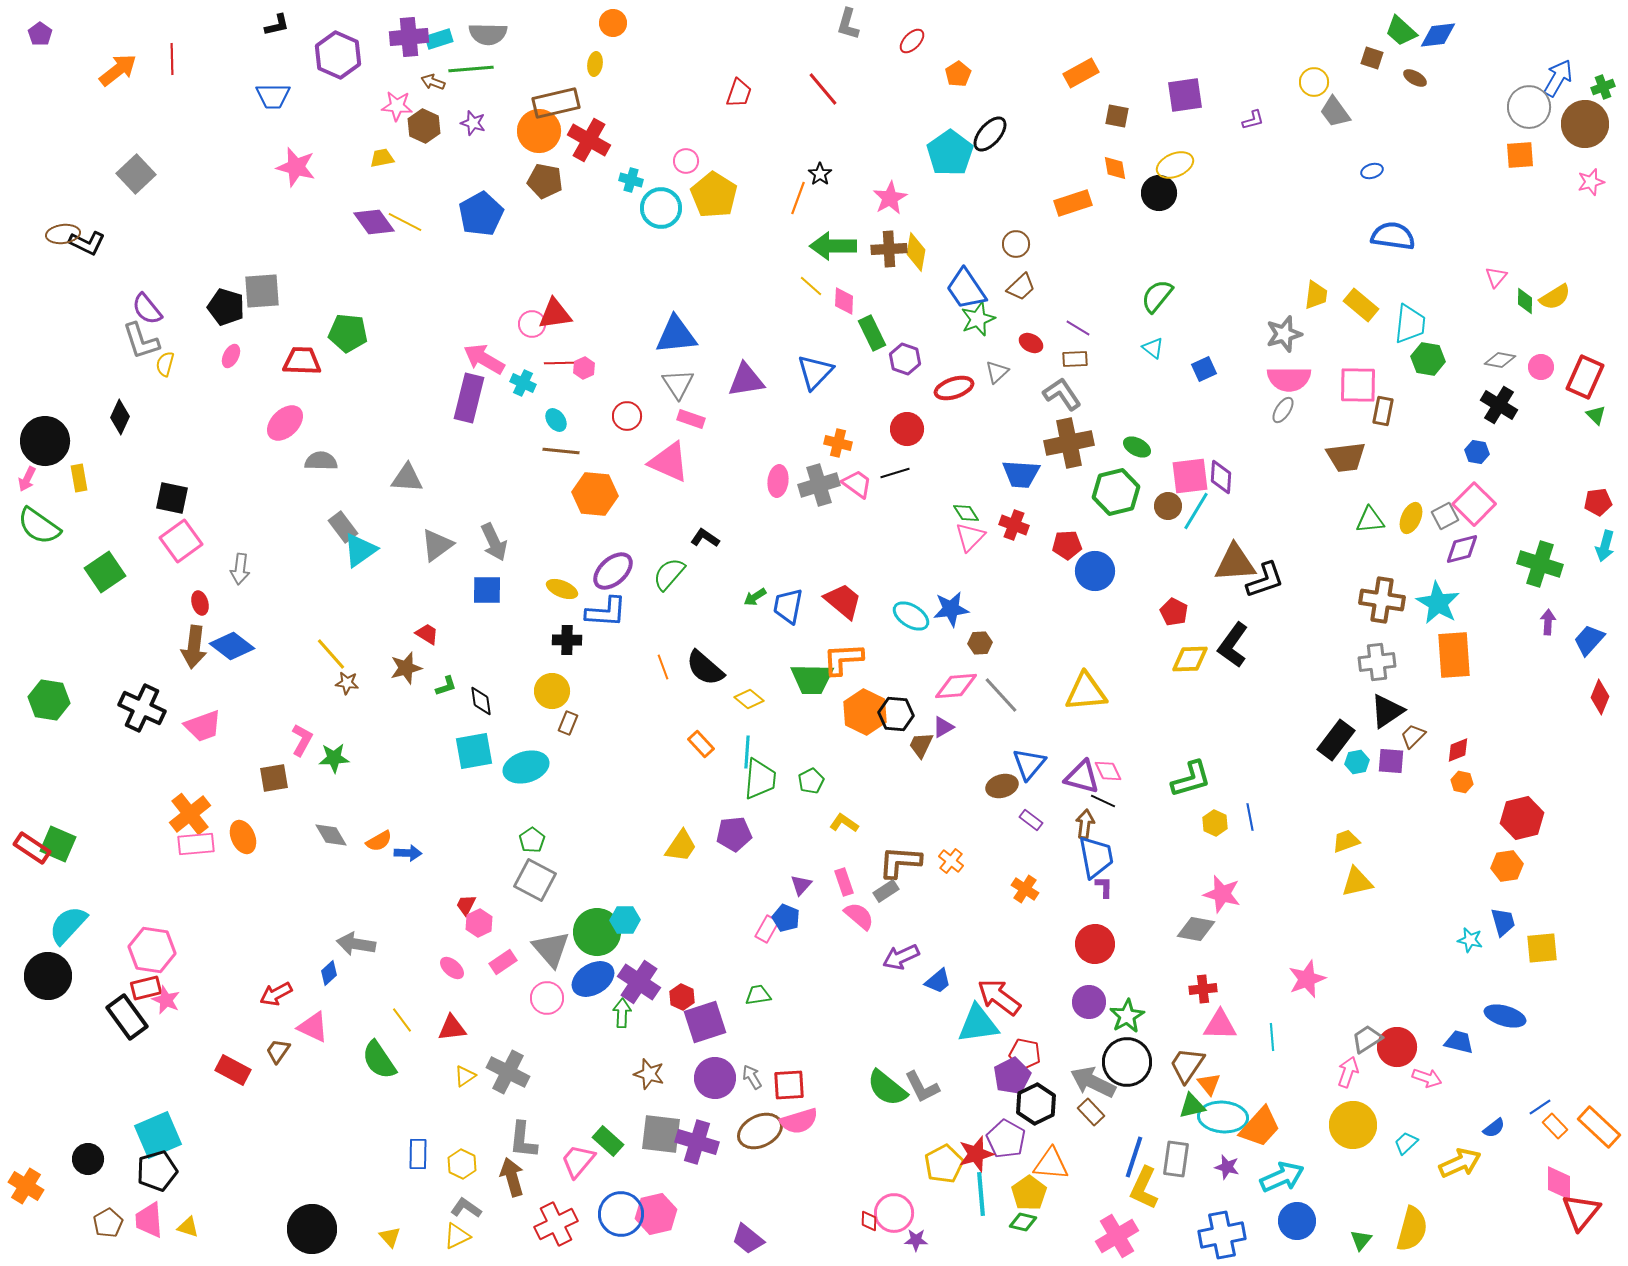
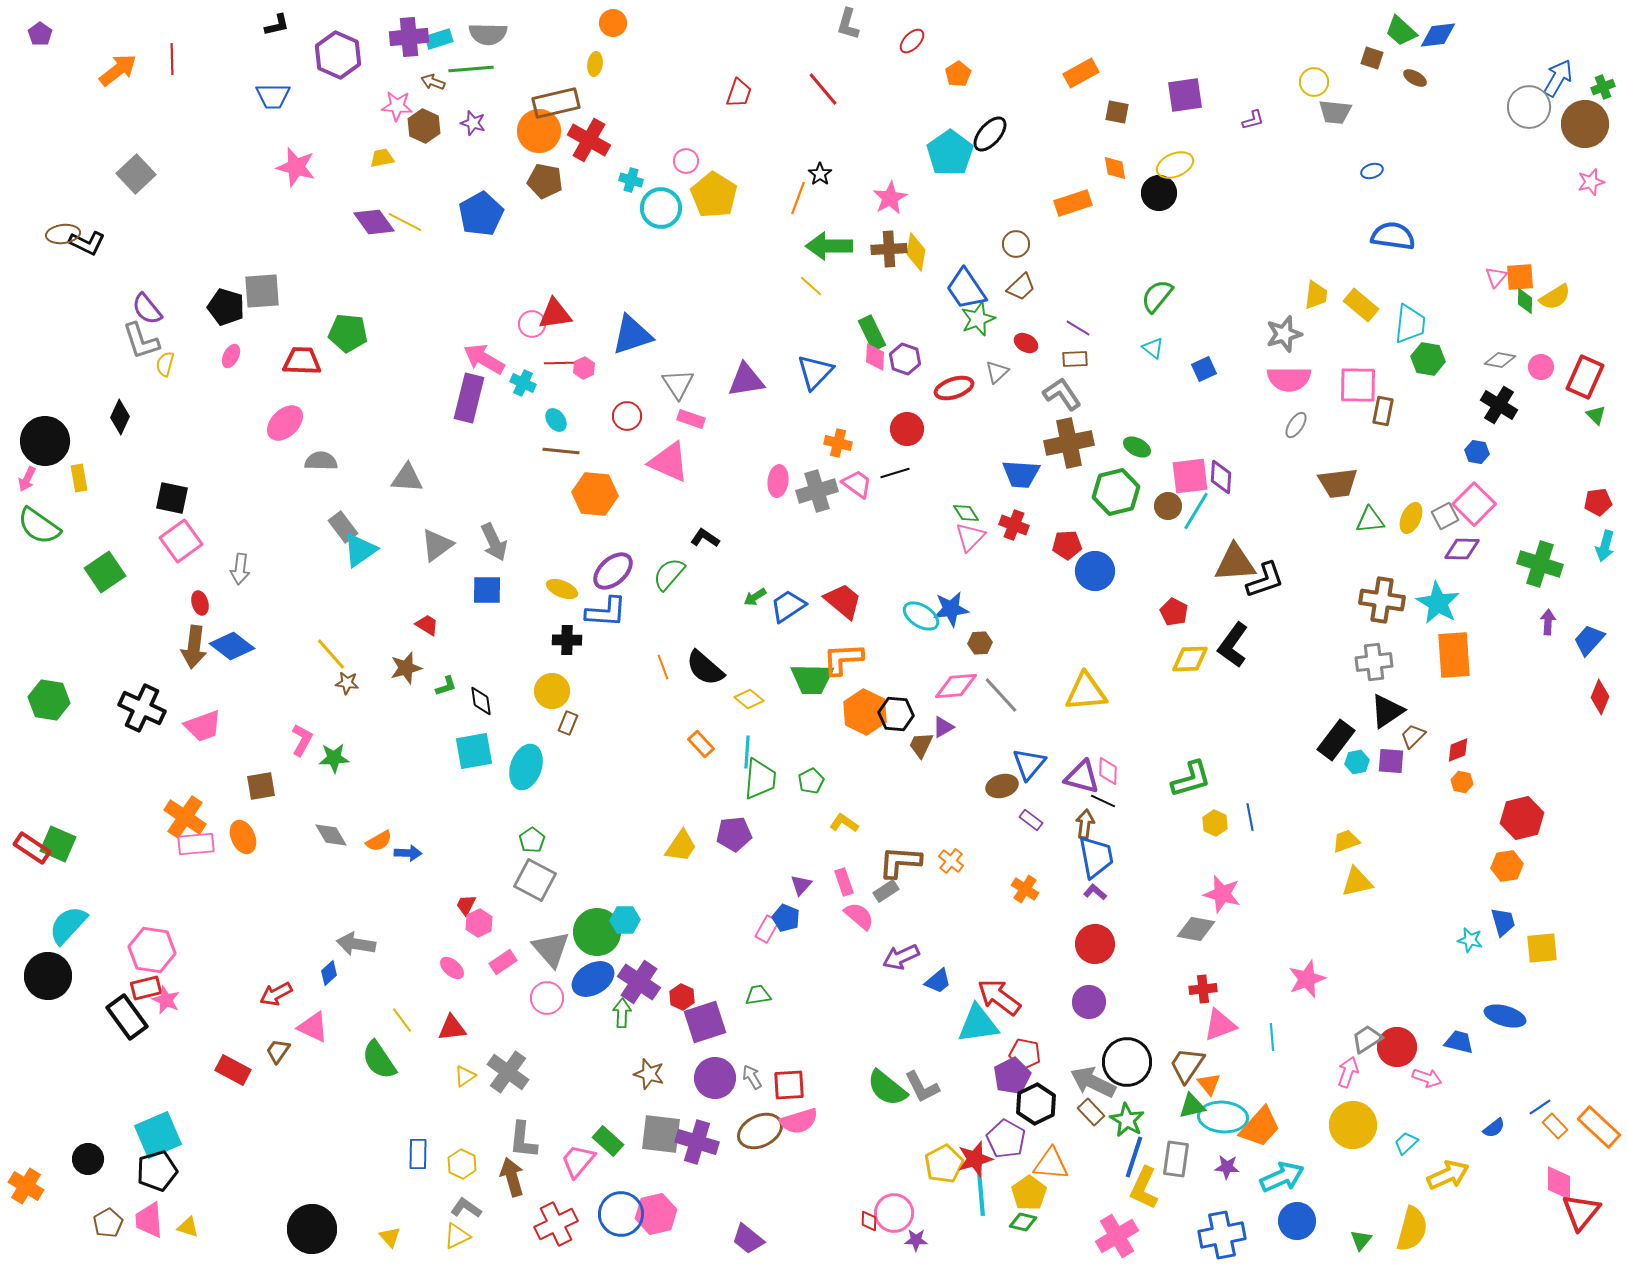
gray trapezoid at (1335, 112): rotated 48 degrees counterclockwise
brown square at (1117, 116): moved 4 px up
orange square at (1520, 155): moved 122 px down
green arrow at (833, 246): moved 4 px left
pink diamond at (844, 301): moved 31 px right, 56 px down
blue triangle at (676, 335): moved 44 px left; rotated 12 degrees counterclockwise
red ellipse at (1031, 343): moved 5 px left
gray ellipse at (1283, 410): moved 13 px right, 15 px down
brown trapezoid at (1346, 457): moved 8 px left, 26 px down
gray cross at (819, 485): moved 2 px left, 6 px down
purple diamond at (1462, 549): rotated 15 degrees clockwise
blue trapezoid at (788, 606): rotated 45 degrees clockwise
cyan ellipse at (911, 616): moved 10 px right
red trapezoid at (427, 634): moved 9 px up
gray cross at (1377, 662): moved 3 px left
cyan ellipse at (526, 767): rotated 54 degrees counterclockwise
pink diamond at (1108, 771): rotated 28 degrees clockwise
brown square at (274, 778): moved 13 px left, 8 px down
orange cross at (190, 814): moved 5 px left, 3 px down; rotated 18 degrees counterclockwise
purple L-shape at (1104, 887): moved 9 px left, 5 px down; rotated 50 degrees counterclockwise
green star at (1127, 1016): moved 104 px down; rotated 12 degrees counterclockwise
pink triangle at (1220, 1025): rotated 21 degrees counterclockwise
gray cross at (508, 1072): rotated 9 degrees clockwise
red star at (976, 1154): moved 1 px left, 5 px down
yellow arrow at (1460, 1163): moved 12 px left, 12 px down
purple star at (1227, 1167): rotated 10 degrees counterclockwise
